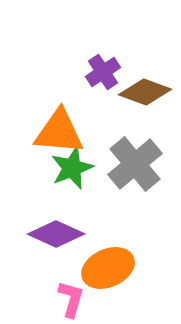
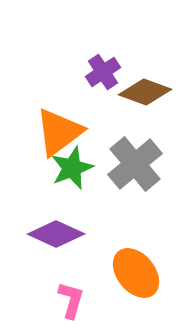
orange triangle: rotated 42 degrees counterclockwise
orange ellipse: moved 28 px right, 5 px down; rotated 75 degrees clockwise
pink L-shape: moved 1 px down
